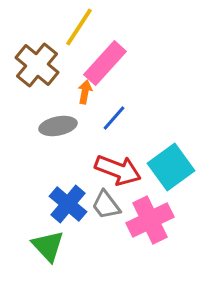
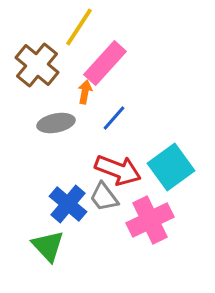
gray ellipse: moved 2 px left, 3 px up
gray trapezoid: moved 2 px left, 8 px up
